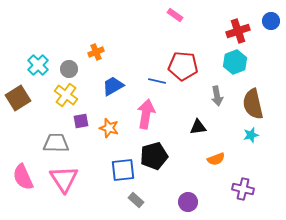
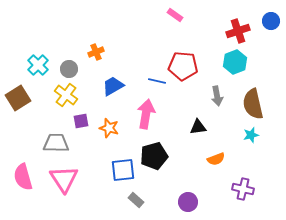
pink semicircle: rotated 8 degrees clockwise
